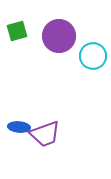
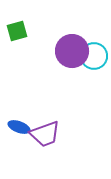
purple circle: moved 13 px right, 15 px down
cyan circle: moved 1 px right
blue ellipse: rotated 15 degrees clockwise
